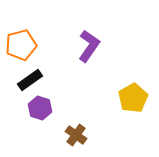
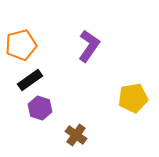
yellow pentagon: rotated 20 degrees clockwise
